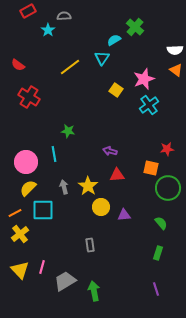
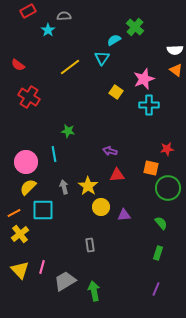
yellow square: moved 2 px down
cyan cross: rotated 36 degrees clockwise
yellow semicircle: moved 1 px up
orange line: moved 1 px left
purple line: rotated 40 degrees clockwise
